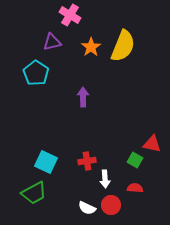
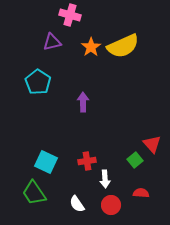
pink cross: rotated 15 degrees counterclockwise
yellow semicircle: rotated 44 degrees clockwise
cyan pentagon: moved 2 px right, 9 px down
purple arrow: moved 5 px down
red triangle: rotated 36 degrees clockwise
green square: rotated 21 degrees clockwise
red semicircle: moved 6 px right, 5 px down
green trapezoid: rotated 84 degrees clockwise
white semicircle: moved 10 px left, 4 px up; rotated 30 degrees clockwise
